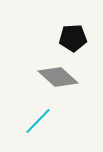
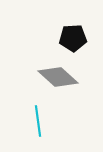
cyan line: rotated 52 degrees counterclockwise
